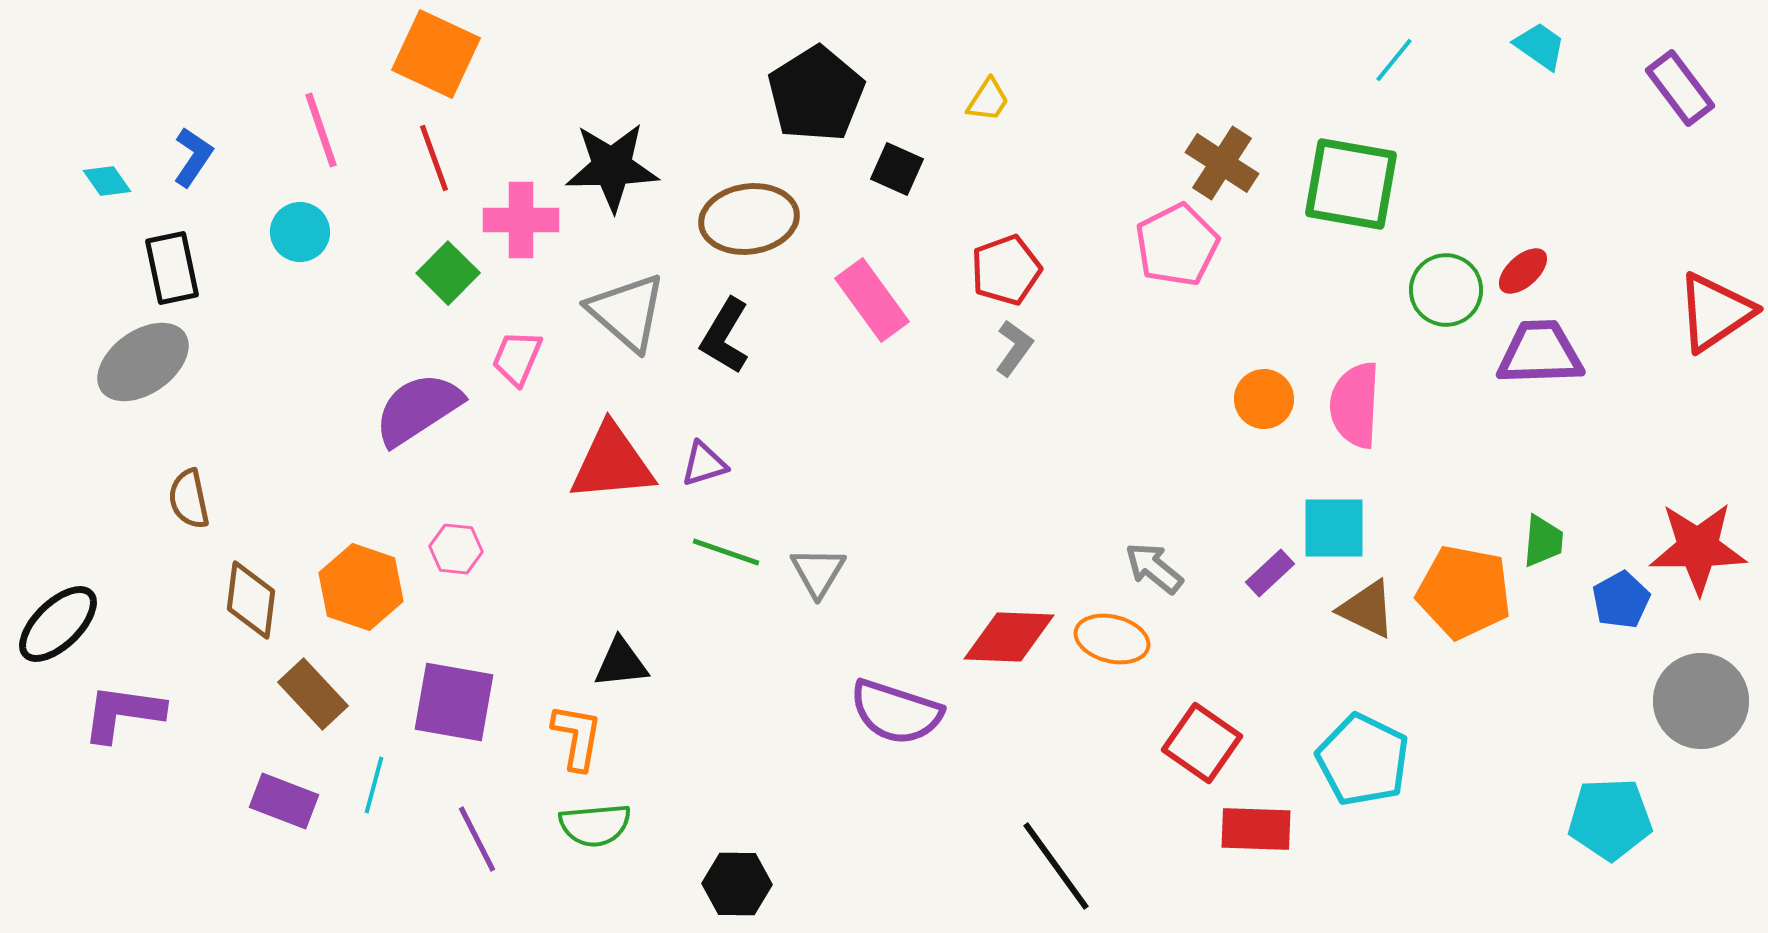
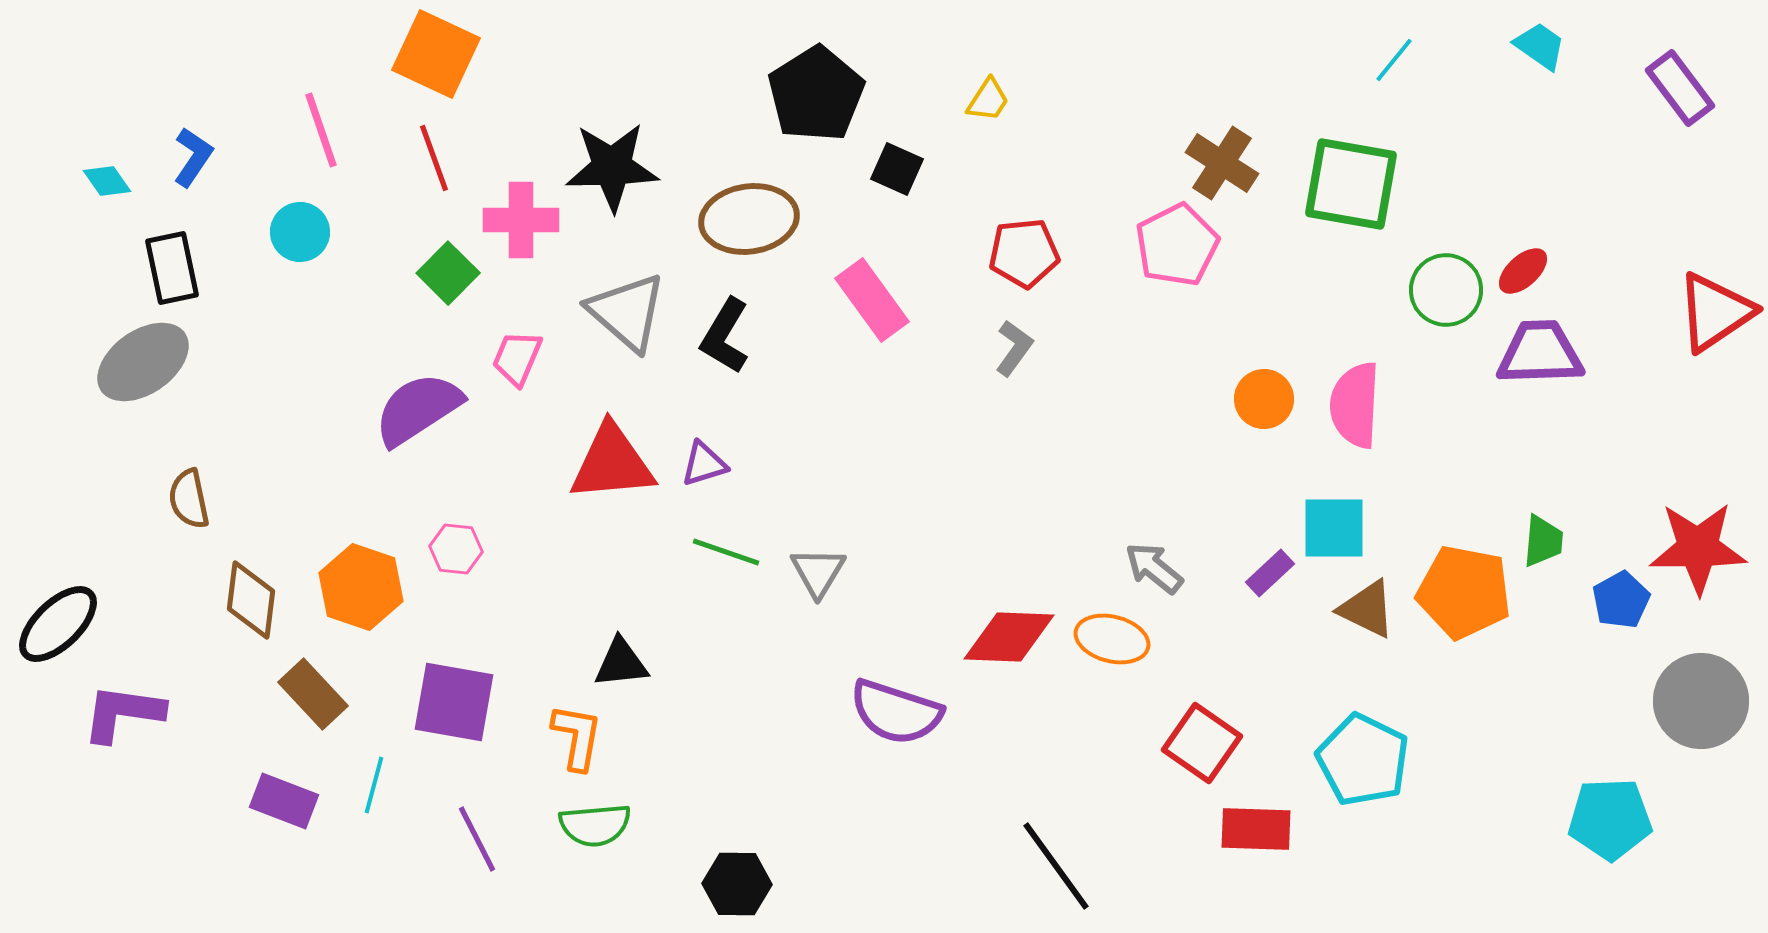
red pentagon at (1006, 270): moved 18 px right, 17 px up; rotated 14 degrees clockwise
